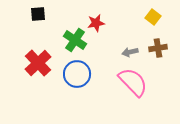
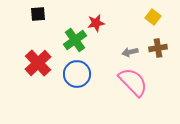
green cross: rotated 20 degrees clockwise
